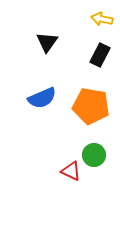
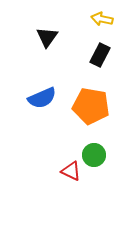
black triangle: moved 5 px up
